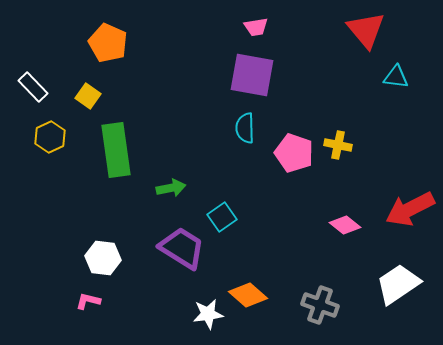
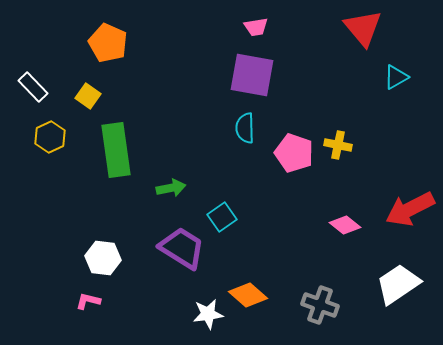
red triangle: moved 3 px left, 2 px up
cyan triangle: rotated 36 degrees counterclockwise
